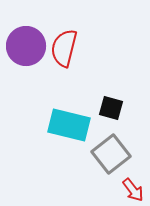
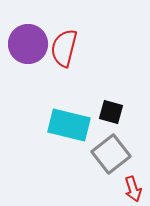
purple circle: moved 2 px right, 2 px up
black square: moved 4 px down
red arrow: moved 1 px up; rotated 20 degrees clockwise
